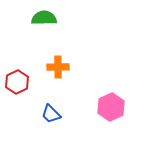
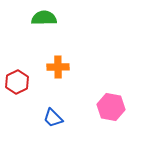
pink hexagon: rotated 24 degrees counterclockwise
blue trapezoid: moved 2 px right, 4 px down
